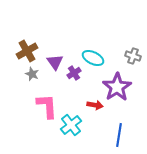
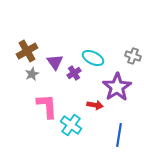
gray star: rotated 24 degrees clockwise
cyan cross: rotated 15 degrees counterclockwise
